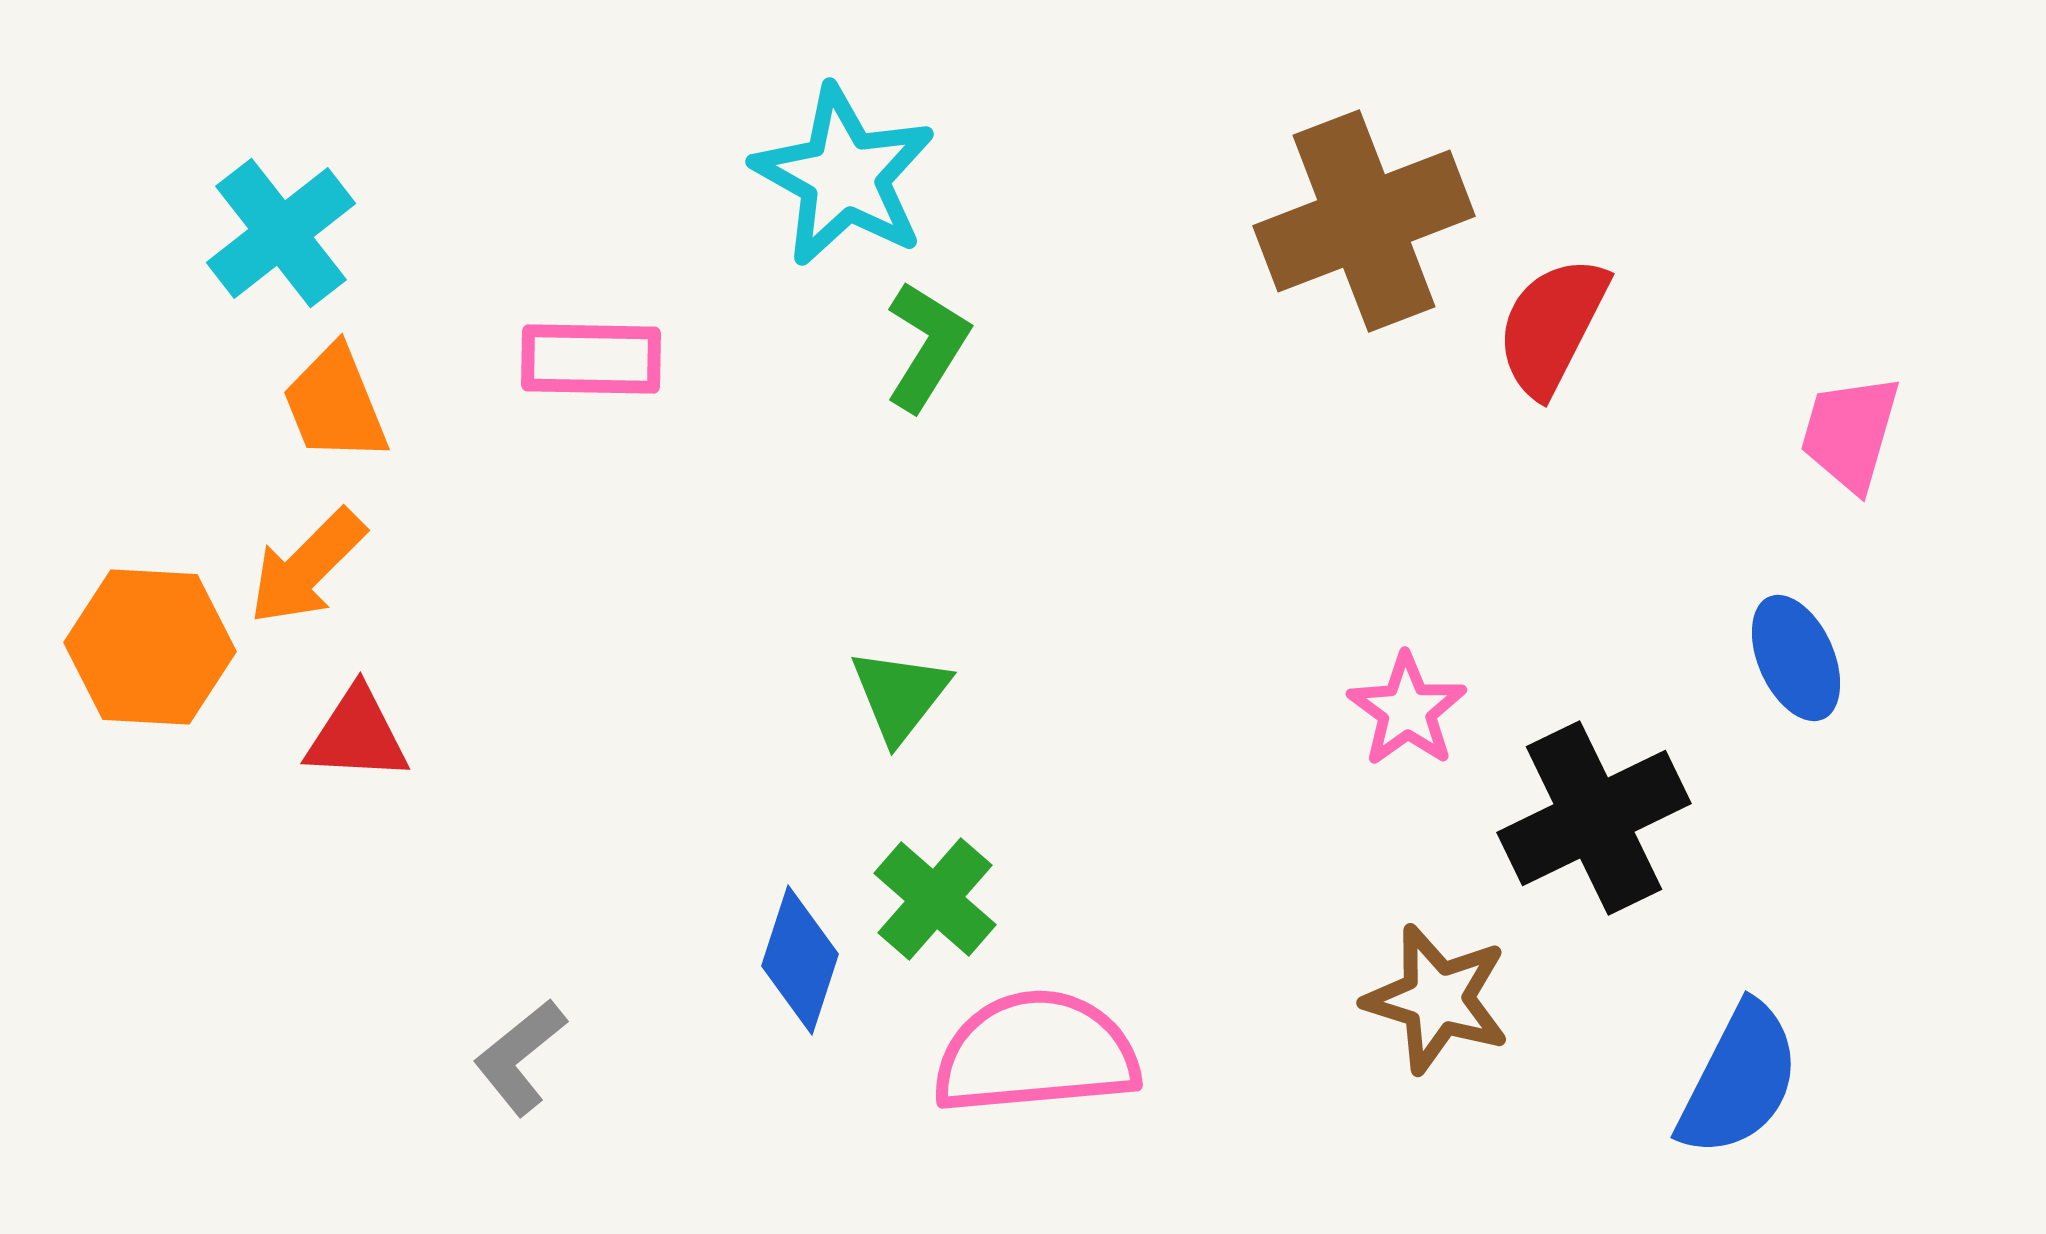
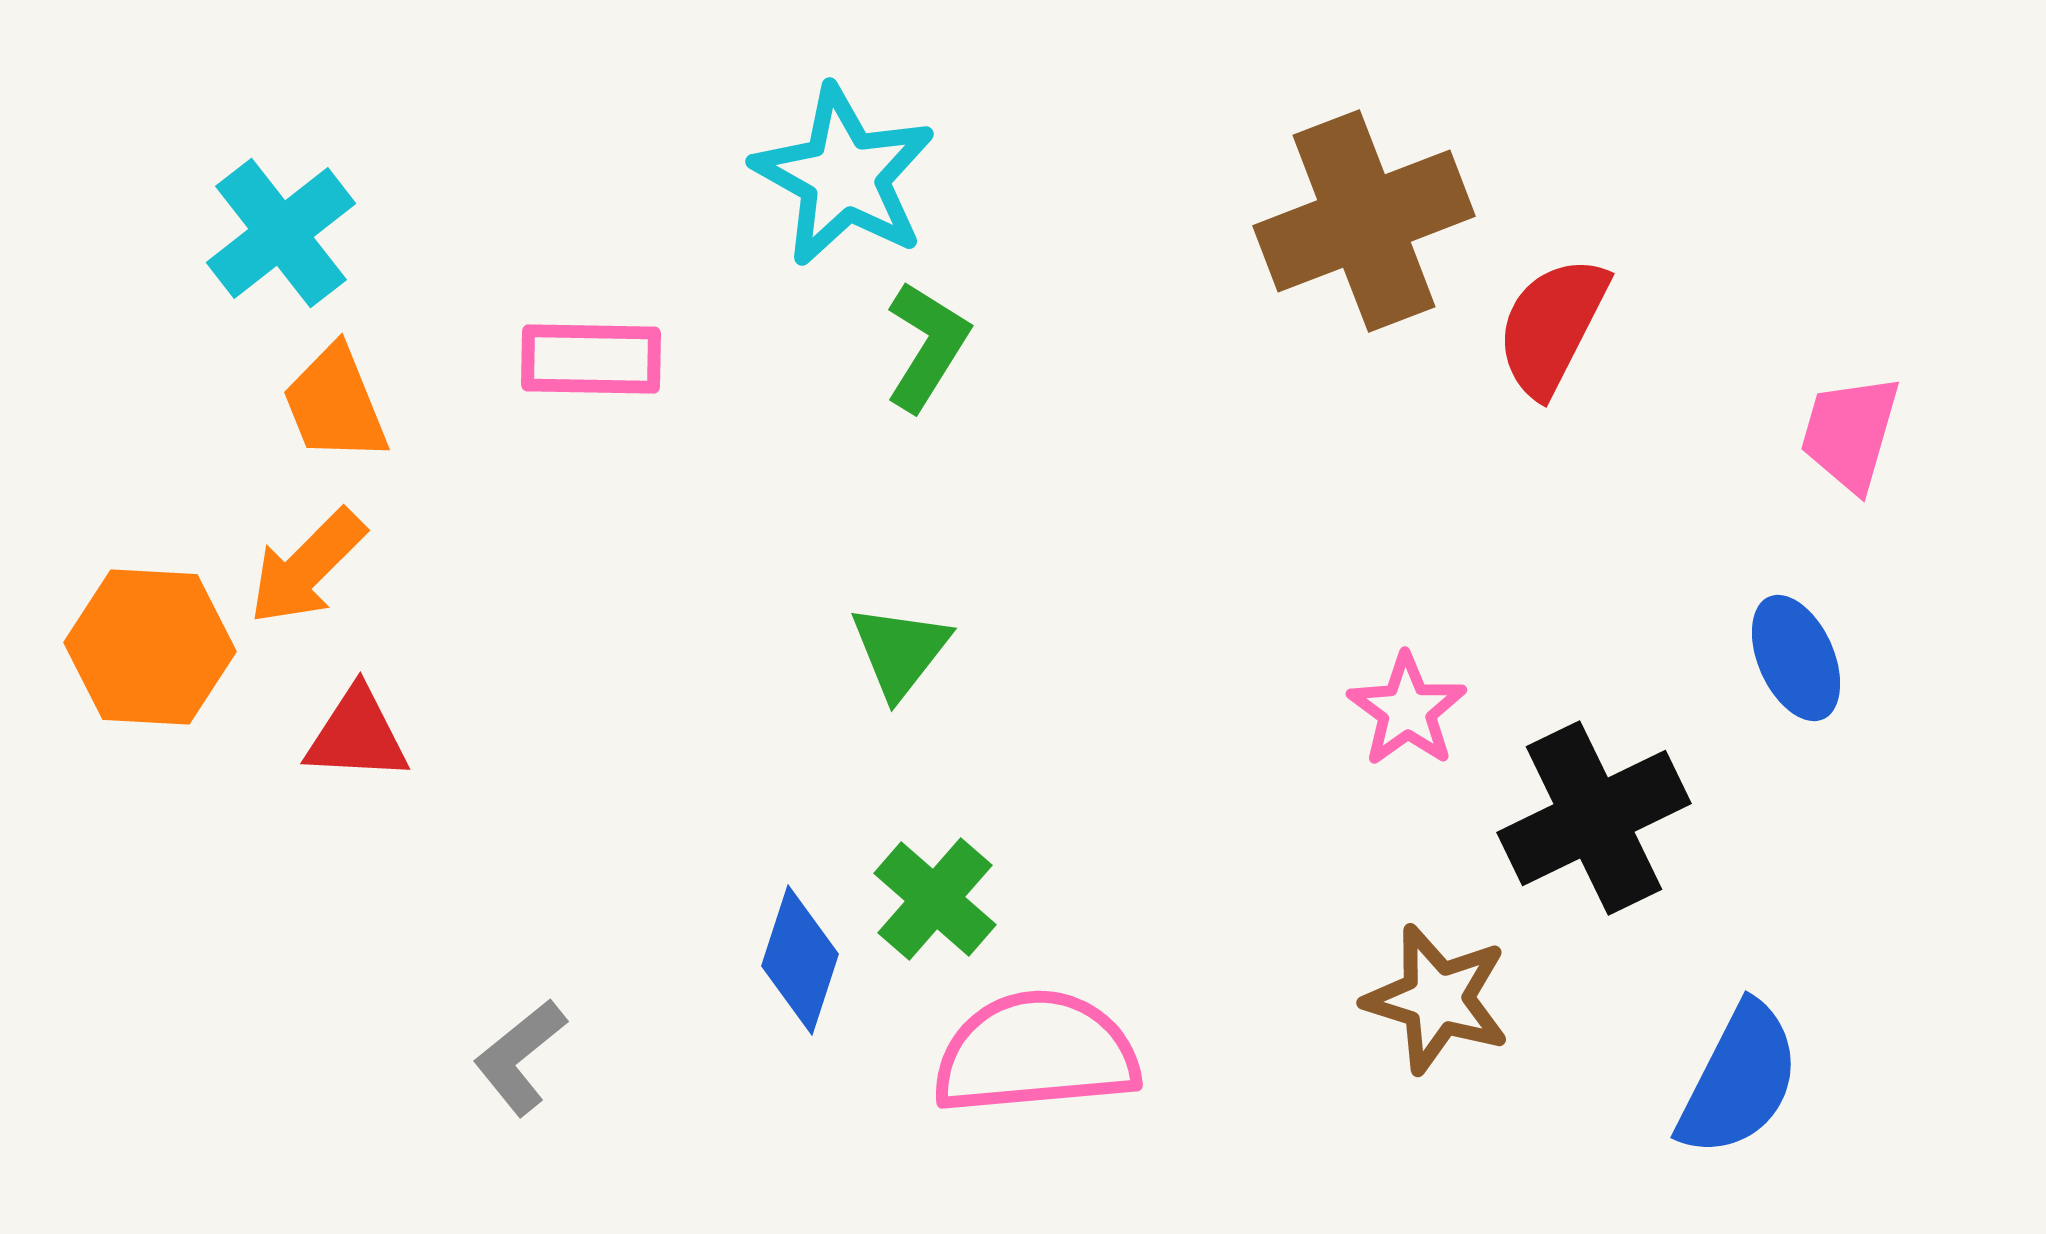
green triangle: moved 44 px up
